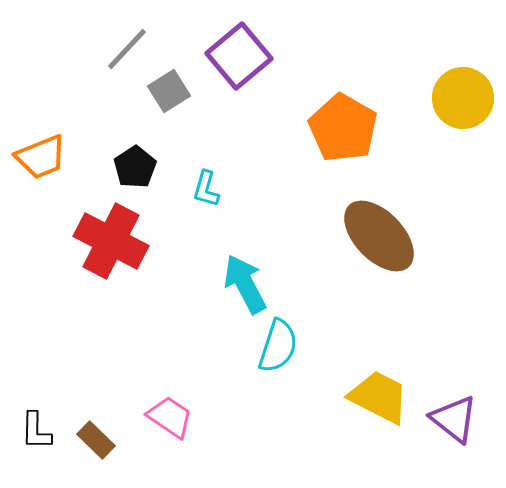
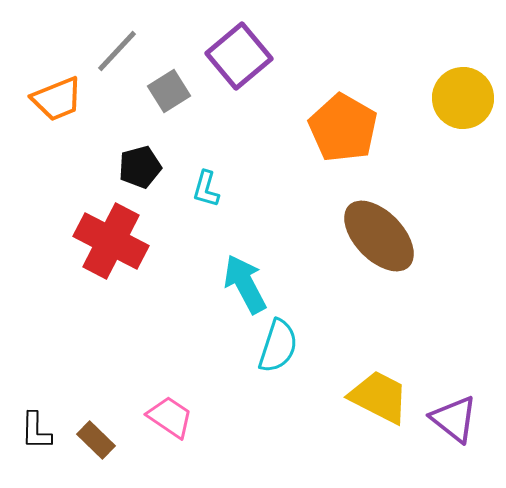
gray line: moved 10 px left, 2 px down
orange trapezoid: moved 16 px right, 58 px up
black pentagon: moved 5 px right; rotated 18 degrees clockwise
